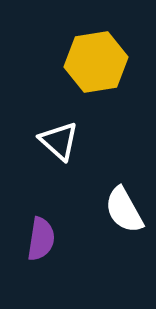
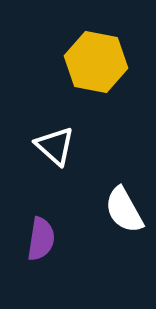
yellow hexagon: rotated 20 degrees clockwise
white triangle: moved 4 px left, 5 px down
